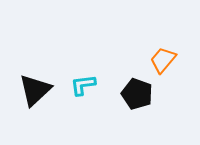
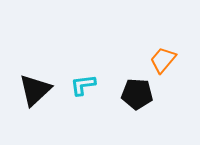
black pentagon: rotated 16 degrees counterclockwise
